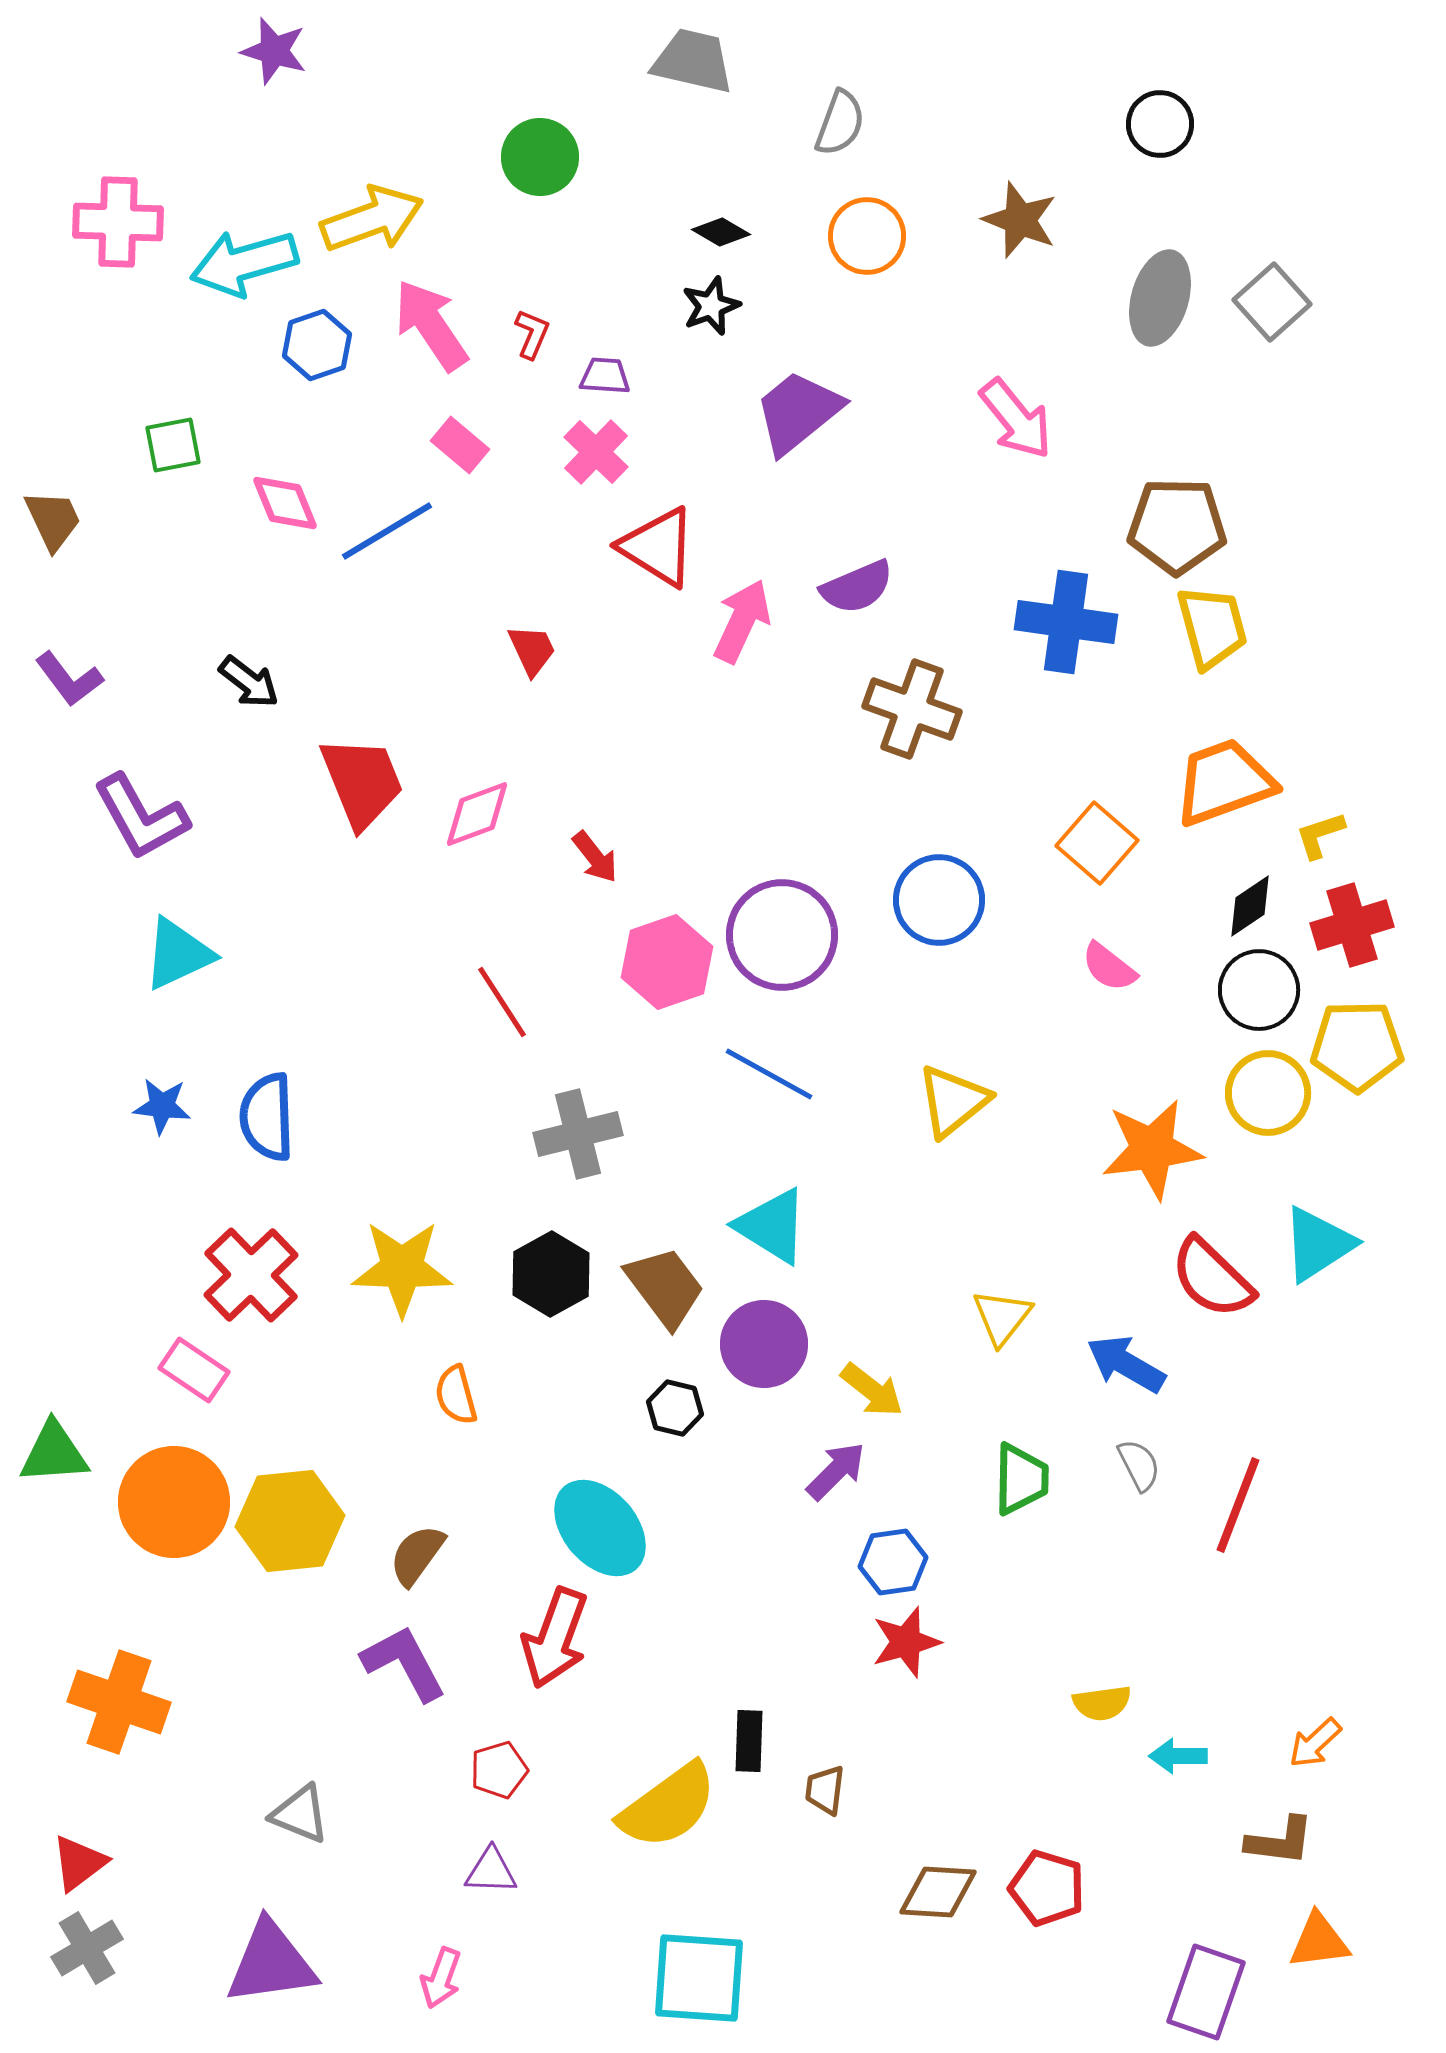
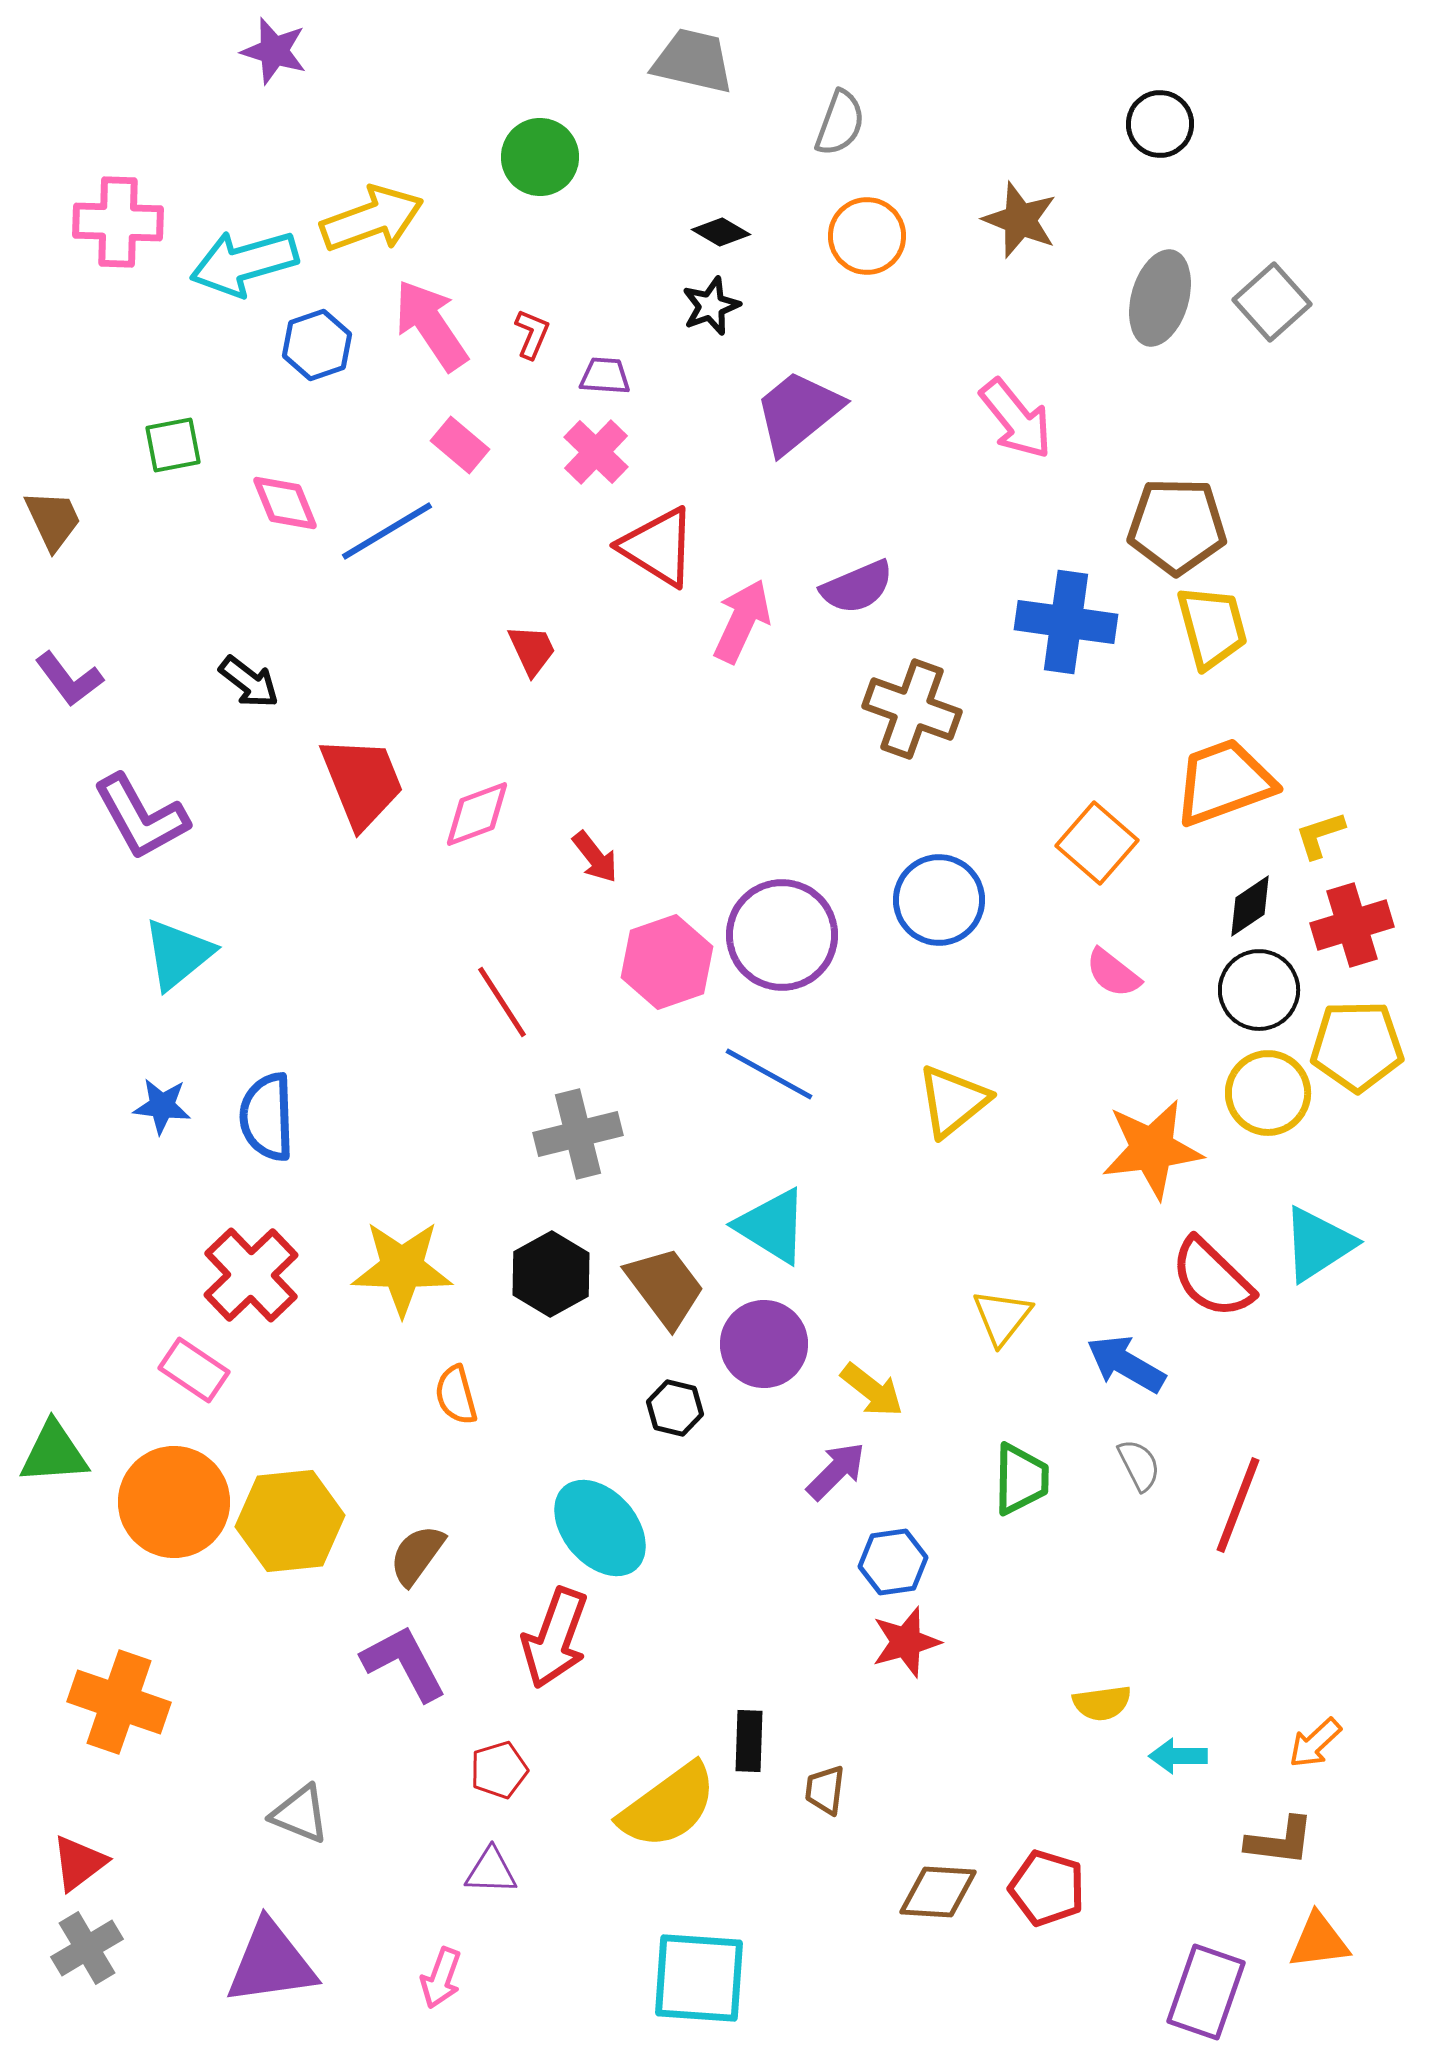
cyan triangle at (178, 954): rotated 14 degrees counterclockwise
pink semicircle at (1109, 967): moved 4 px right, 6 px down
